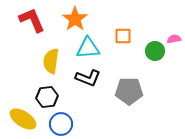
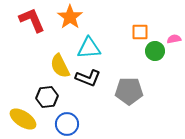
orange star: moved 5 px left, 2 px up
orange square: moved 17 px right, 4 px up
cyan triangle: moved 1 px right
yellow semicircle: moved 9 px right, 5 px down; rotated 35 degrees counterclockwise
blue circle: moved 6 px right
